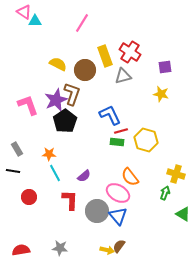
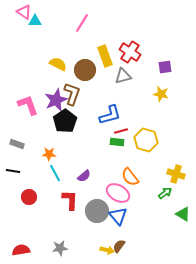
blue L-shape: rotated 100 degrees clockwise
gray rectangle: moved 5 px up; rotated 40 degrees counterclockwise
green arrow: rotated 32 degrees clockwise
gray star: rotated 14 degrees counterclockwise
